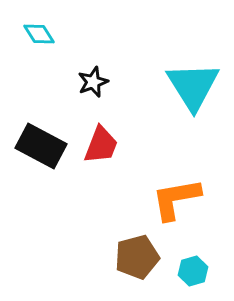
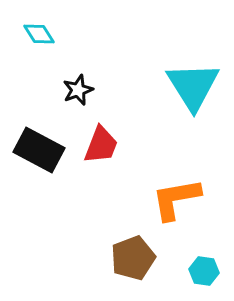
black star: moved 15 px left, 8 px down
black rectangle: moved 2 px left, 4 px down
brown pentagon: moved 4 px left, 1 px down; rotated 6 degrees counterclockwise
cyan hexagon: moved 11 px right; rotated 24 degrees clockwise
